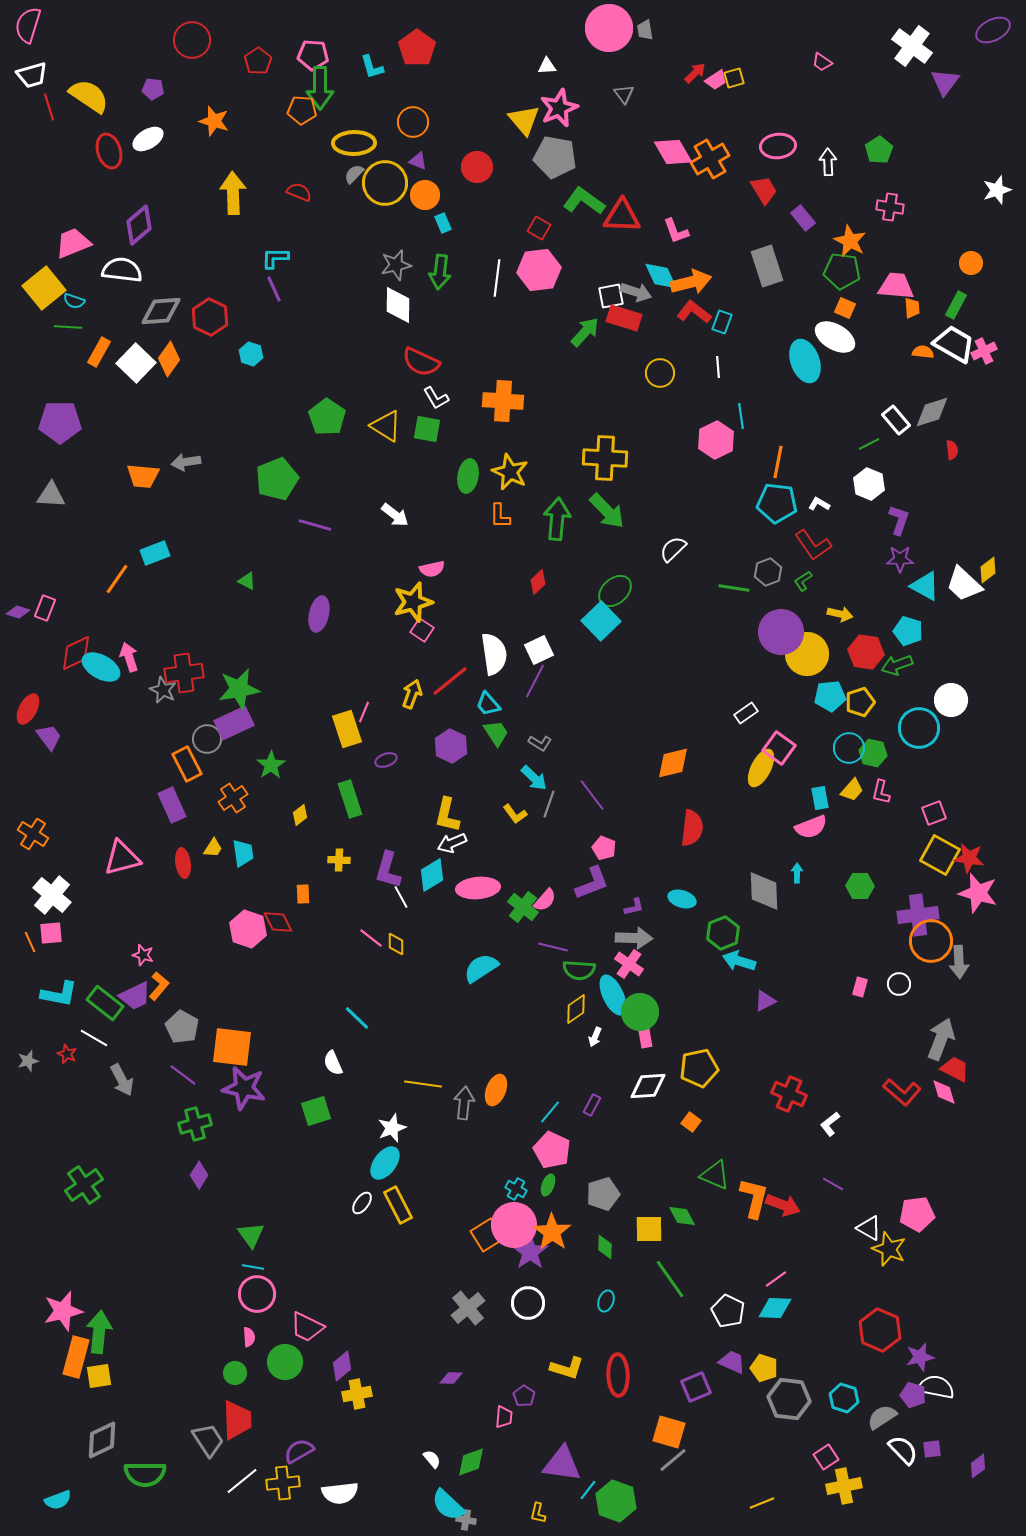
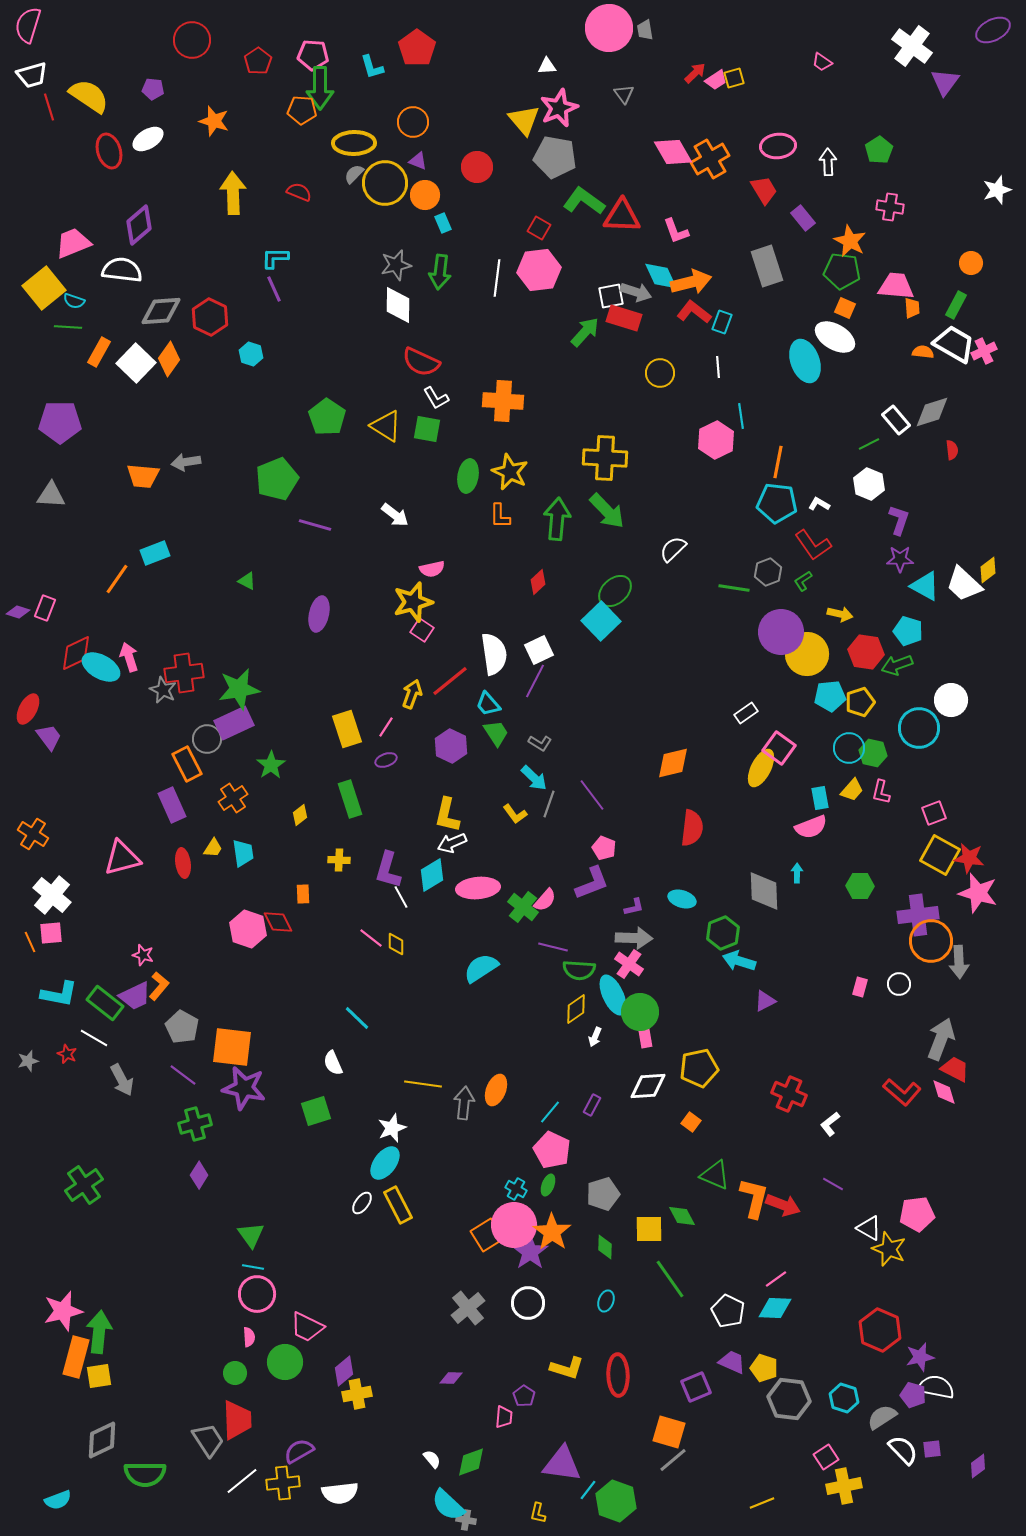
pink line at (364, 712): moved 22 px right, 15 px down; rotated 10 degrees clockwise
purple diamond at (342, 1366): moved 2 px right, 5 px down
